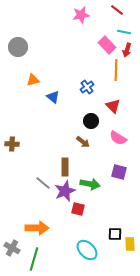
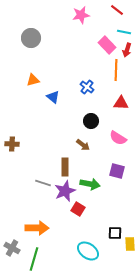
gray circle: moved 13 px right, 9 px up
blue cross: rotated 16 degrees counterclockwise
red triangle: moved 8 px right, 3 px up; rotated 42 degrees counterclockwise
brown arrow: moved 3 px down
purple square: moved 2 px left, 1 px up
gray line: rotated 21 degrees counterclockwise
red square: rotated 16 degrees clockwise
black square: moved 1 px up
cyan ellipse: moved 1 px right, 1 px down; rotated 10 degrees counterclockwise
